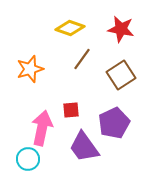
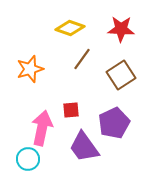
red star: rotated 8 degrees counterclockwise
